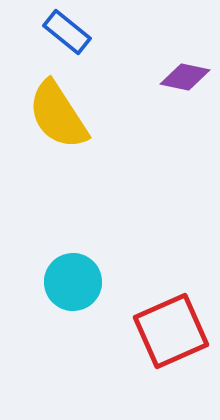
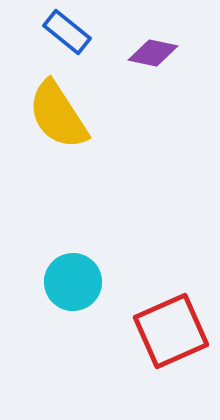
purple diamond: moved 32 px left, 24 px up
